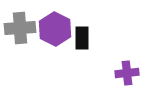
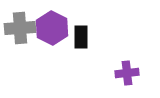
purple hexagon: moved 3 px left, 1 px up
black rectangle: moved 1 px left, 1 px up
